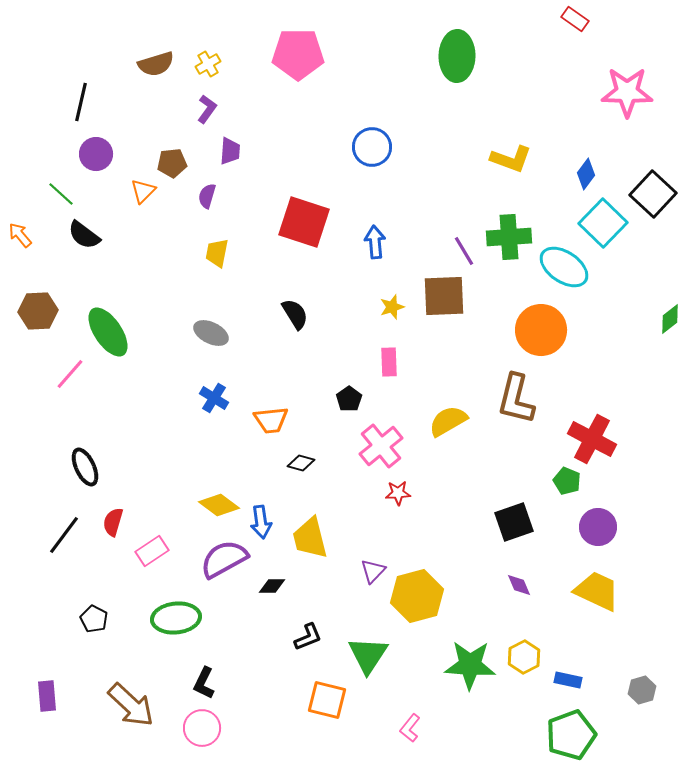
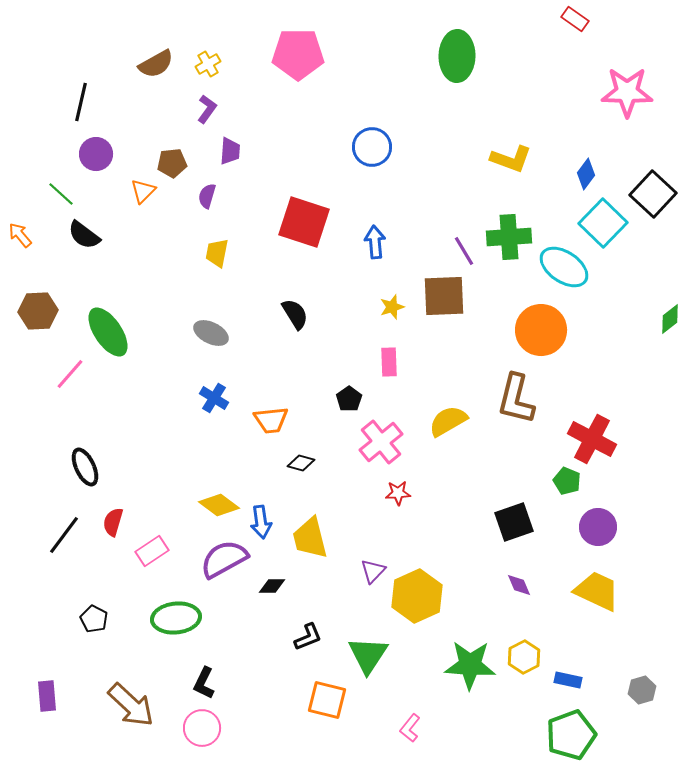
brown semicircle at (156, 64): rotated 12 degrees counterclockwise
pink cross at (381, 446): moved 4 px up
yellow hexagon at (417, 596): rotated 9 degrees counterclockwise
